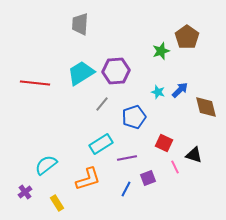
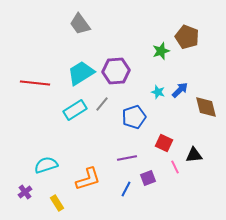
gray trapezoid: rotated 40 degrees counterclockwise
brown pentagon: rotated 15 degrees counterclockwise
cyan rectangle: moved 26 px left, 34 px up
black triangle: rotated 24 degrees counterclockwise
cyan semicircle: rotated 20 degrees clockwise
